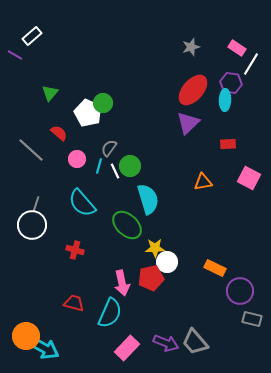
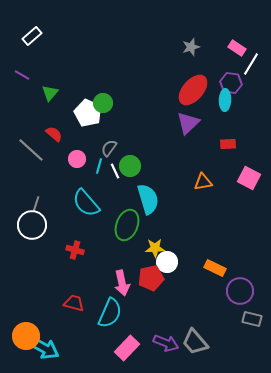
purple line at (15, 55): moved 7 px right, 20 px down
red semicircle at (59, 133): moved 5 px left, 1 px down
cyan semicircle at (82, 203): moved 4 px right
green ellipse at (127, 225): rotated 68 degrees clockwise
